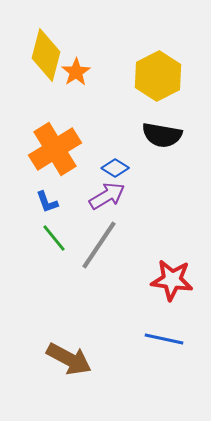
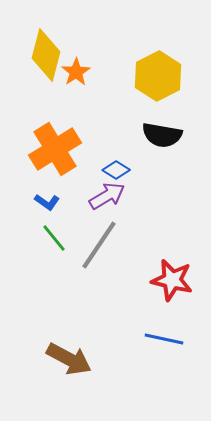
blue diamond: moved 1 px right, 2 px down
blue L-shape: rotated 35 degrees counterclockwise
red star: rotated 6 degrees clockwise
